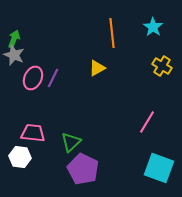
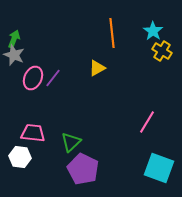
cyan star: moved 4 px down
yellow cross: moved 15 px up
purple line: rotated 12 degrees clockwise
